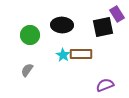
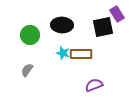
cyan star: moved 2 px up; rotated 16 degrees counterclockwise
purple semicircle: moved 11 px left
